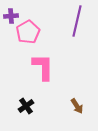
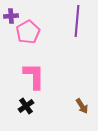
purple line: rotated 8 degrees counterclockwise
pink L-shape: moved 9 px left, 9 px down
brown arrow: moved 5 px right
